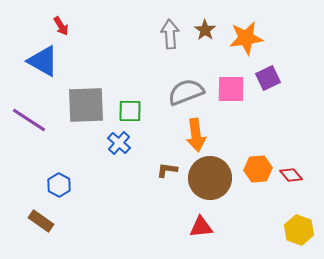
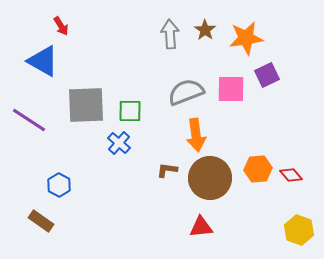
purple square: moved 1 px left, 3 px up
